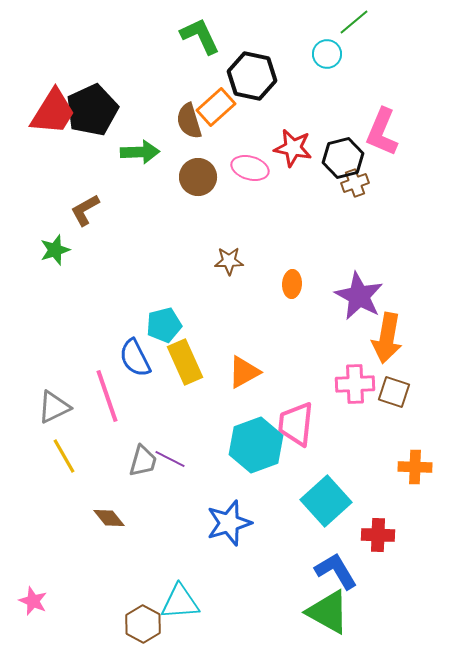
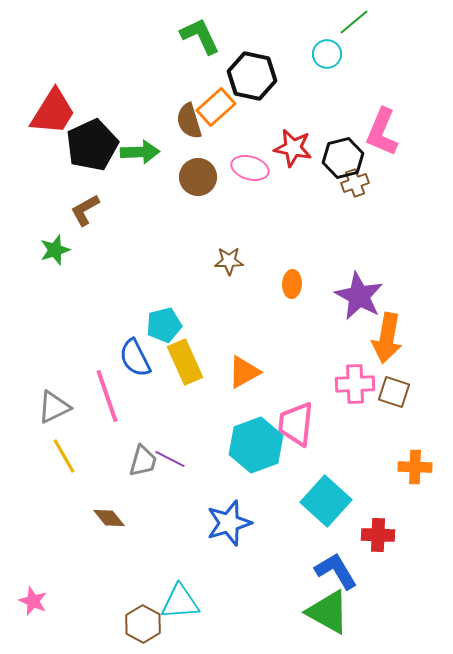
black pentagon at (92, 110): moved 35 px down
cyan square at (326, 501): rotated 6 degrees counterclockwise
